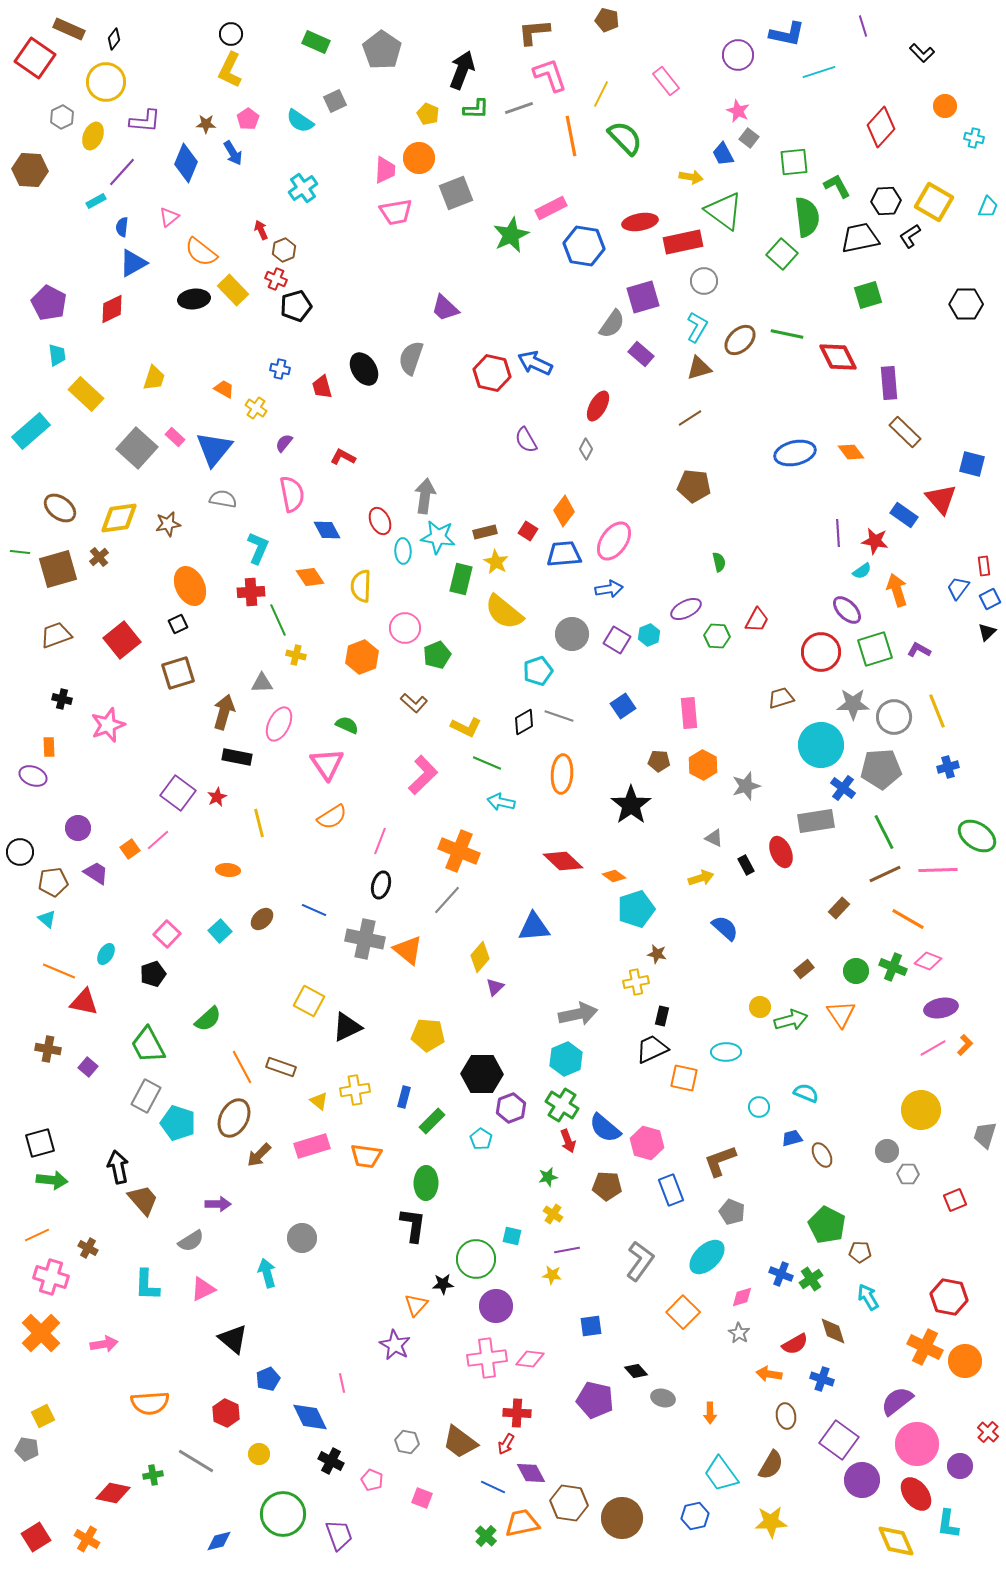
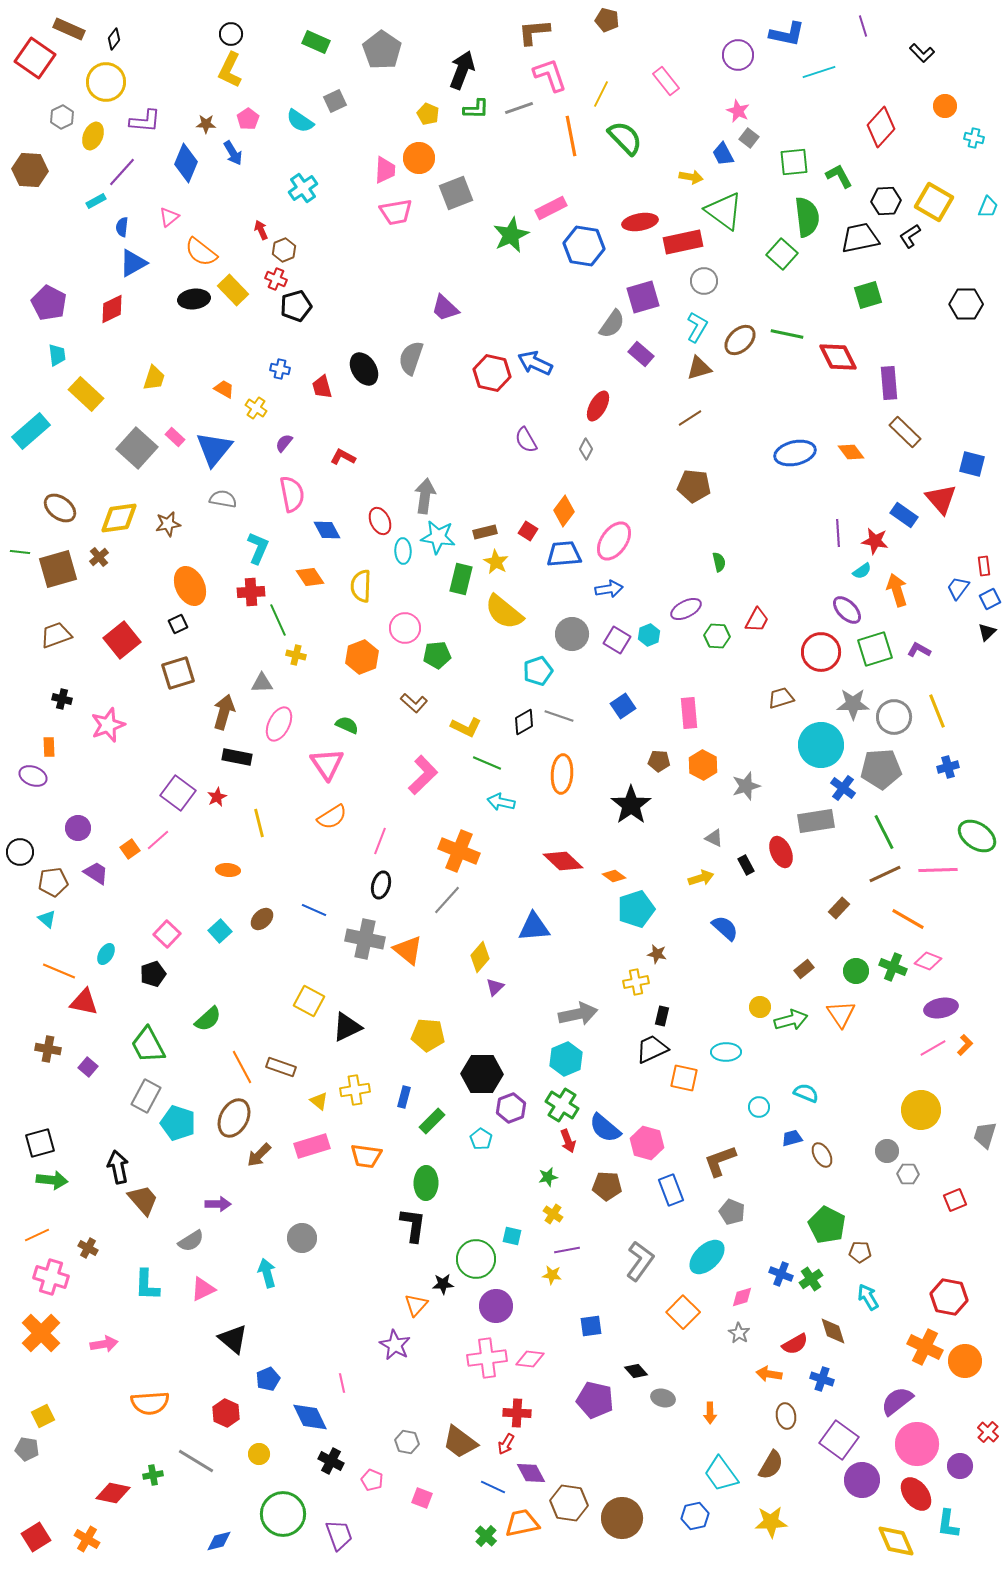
green L-shape at (837, 186): moved 2 px right, 10 px up
green pentagon at (437, 655): rotated 16 degrees clockwise
